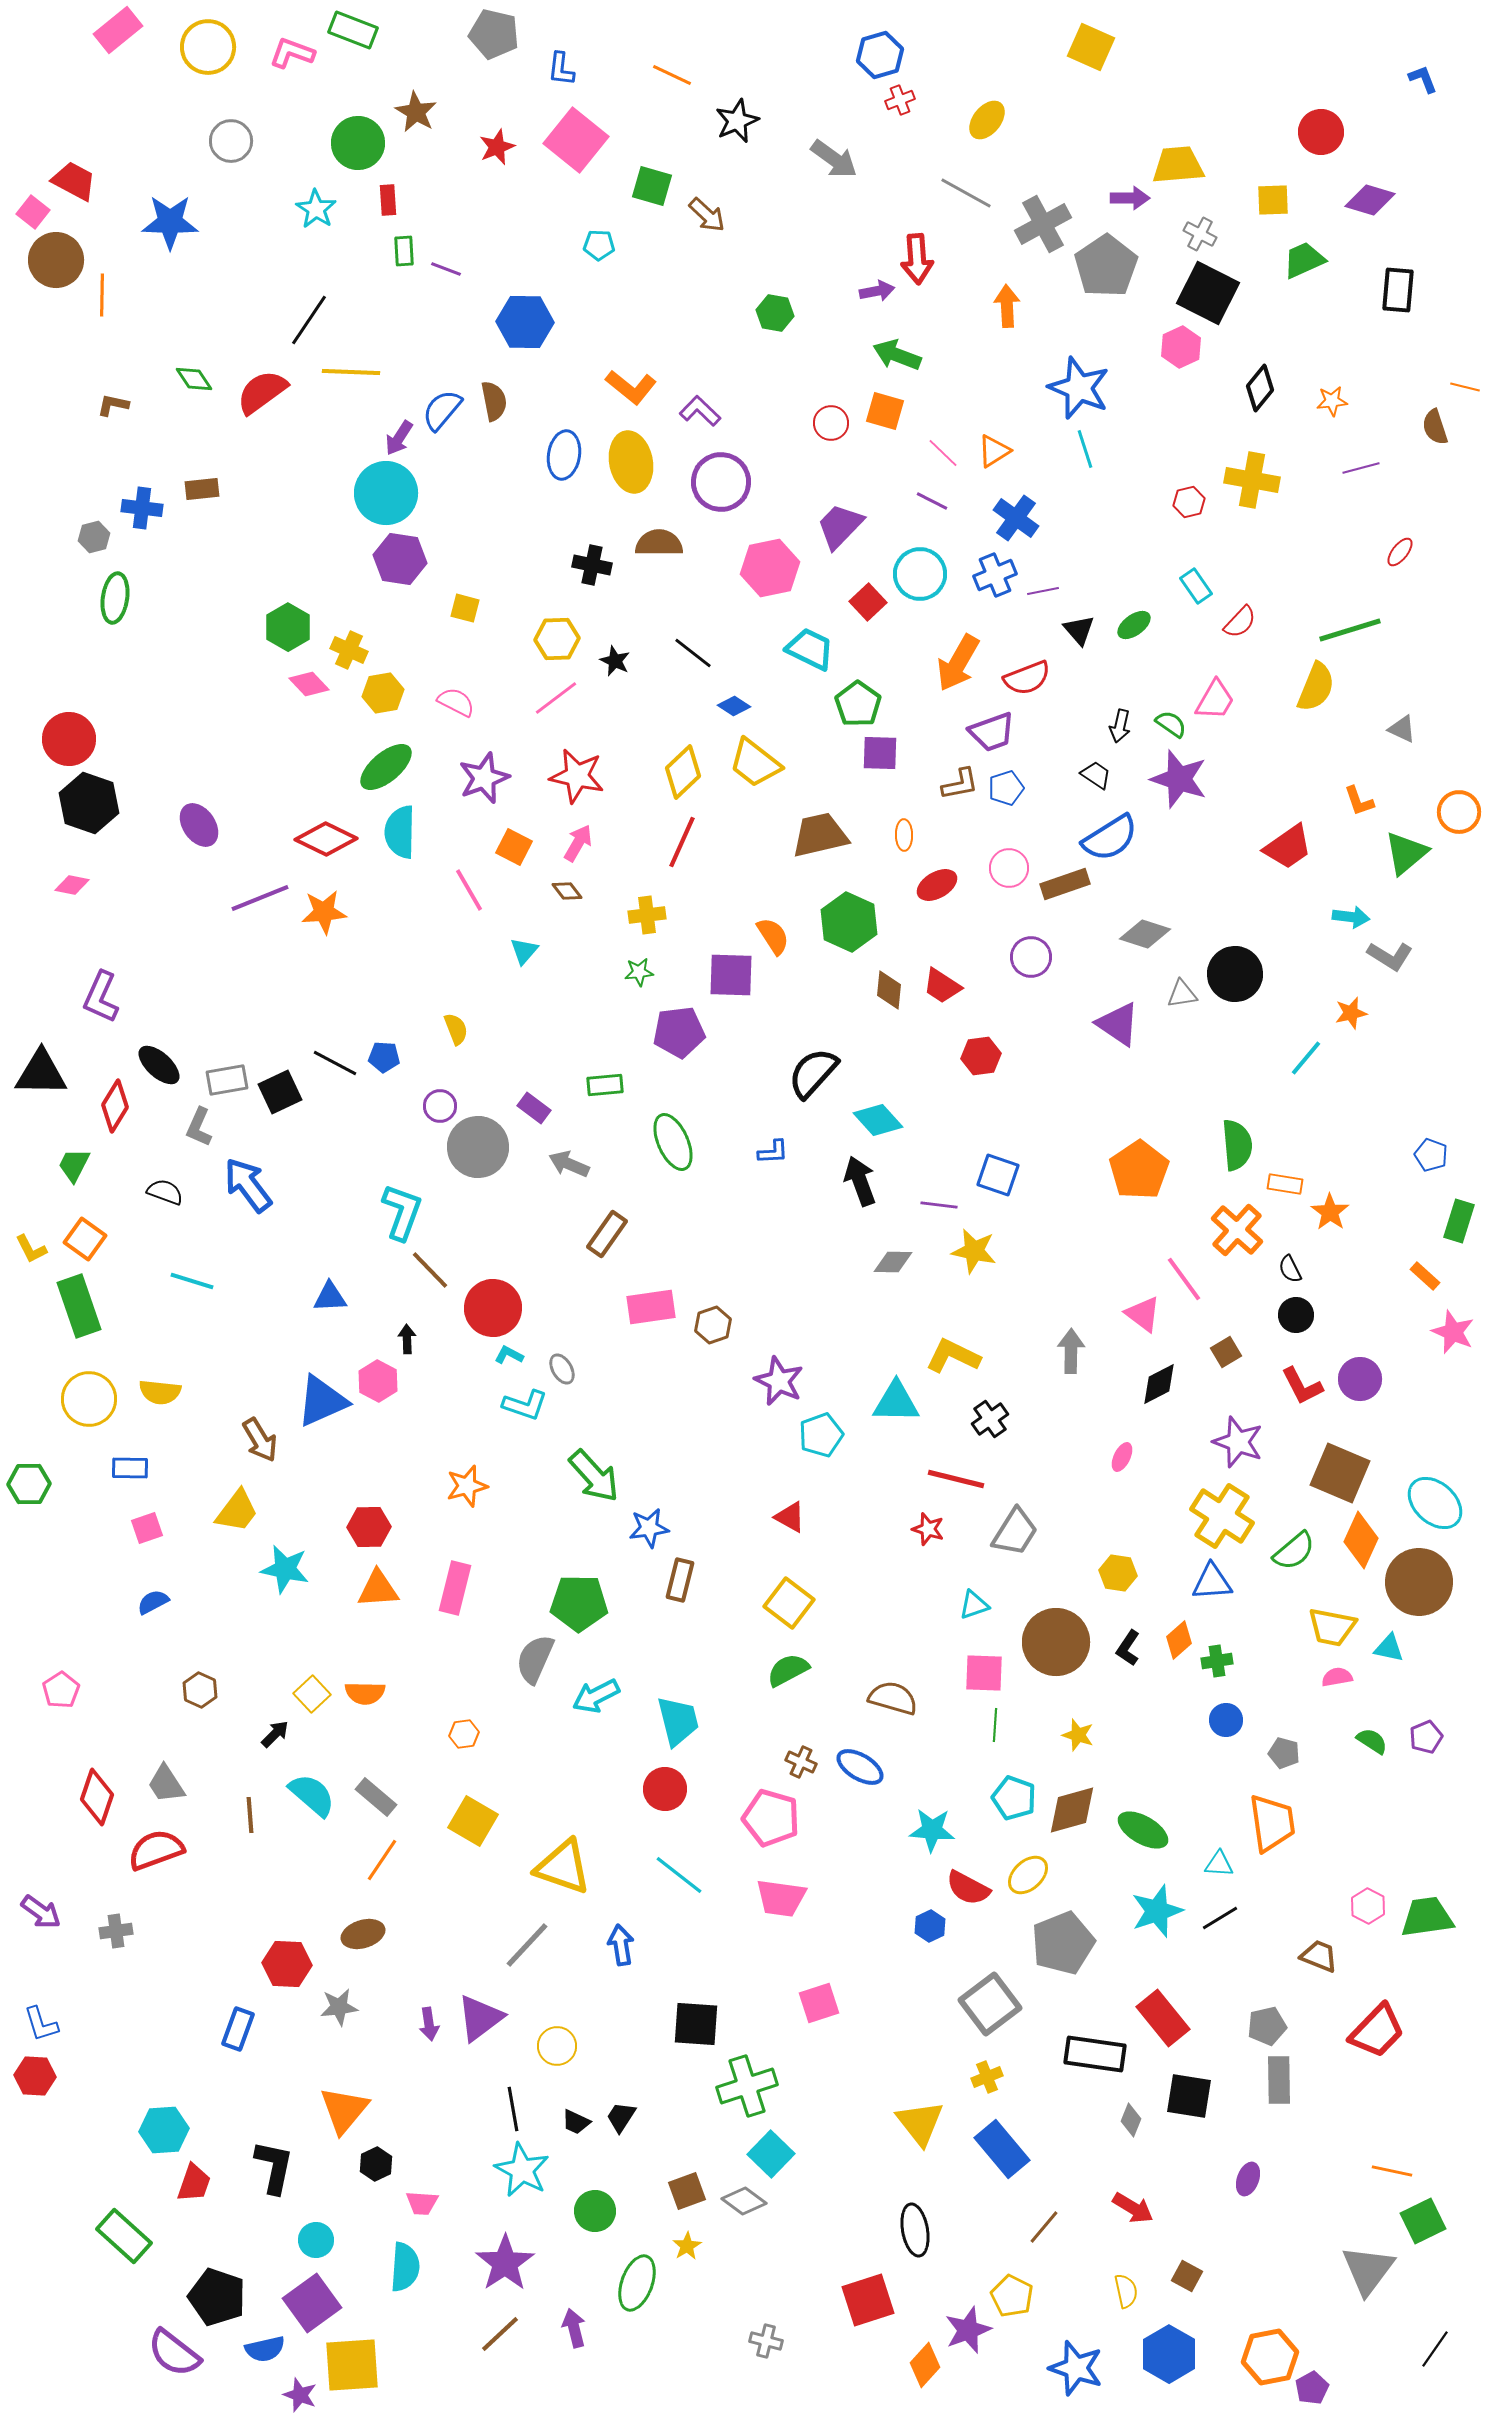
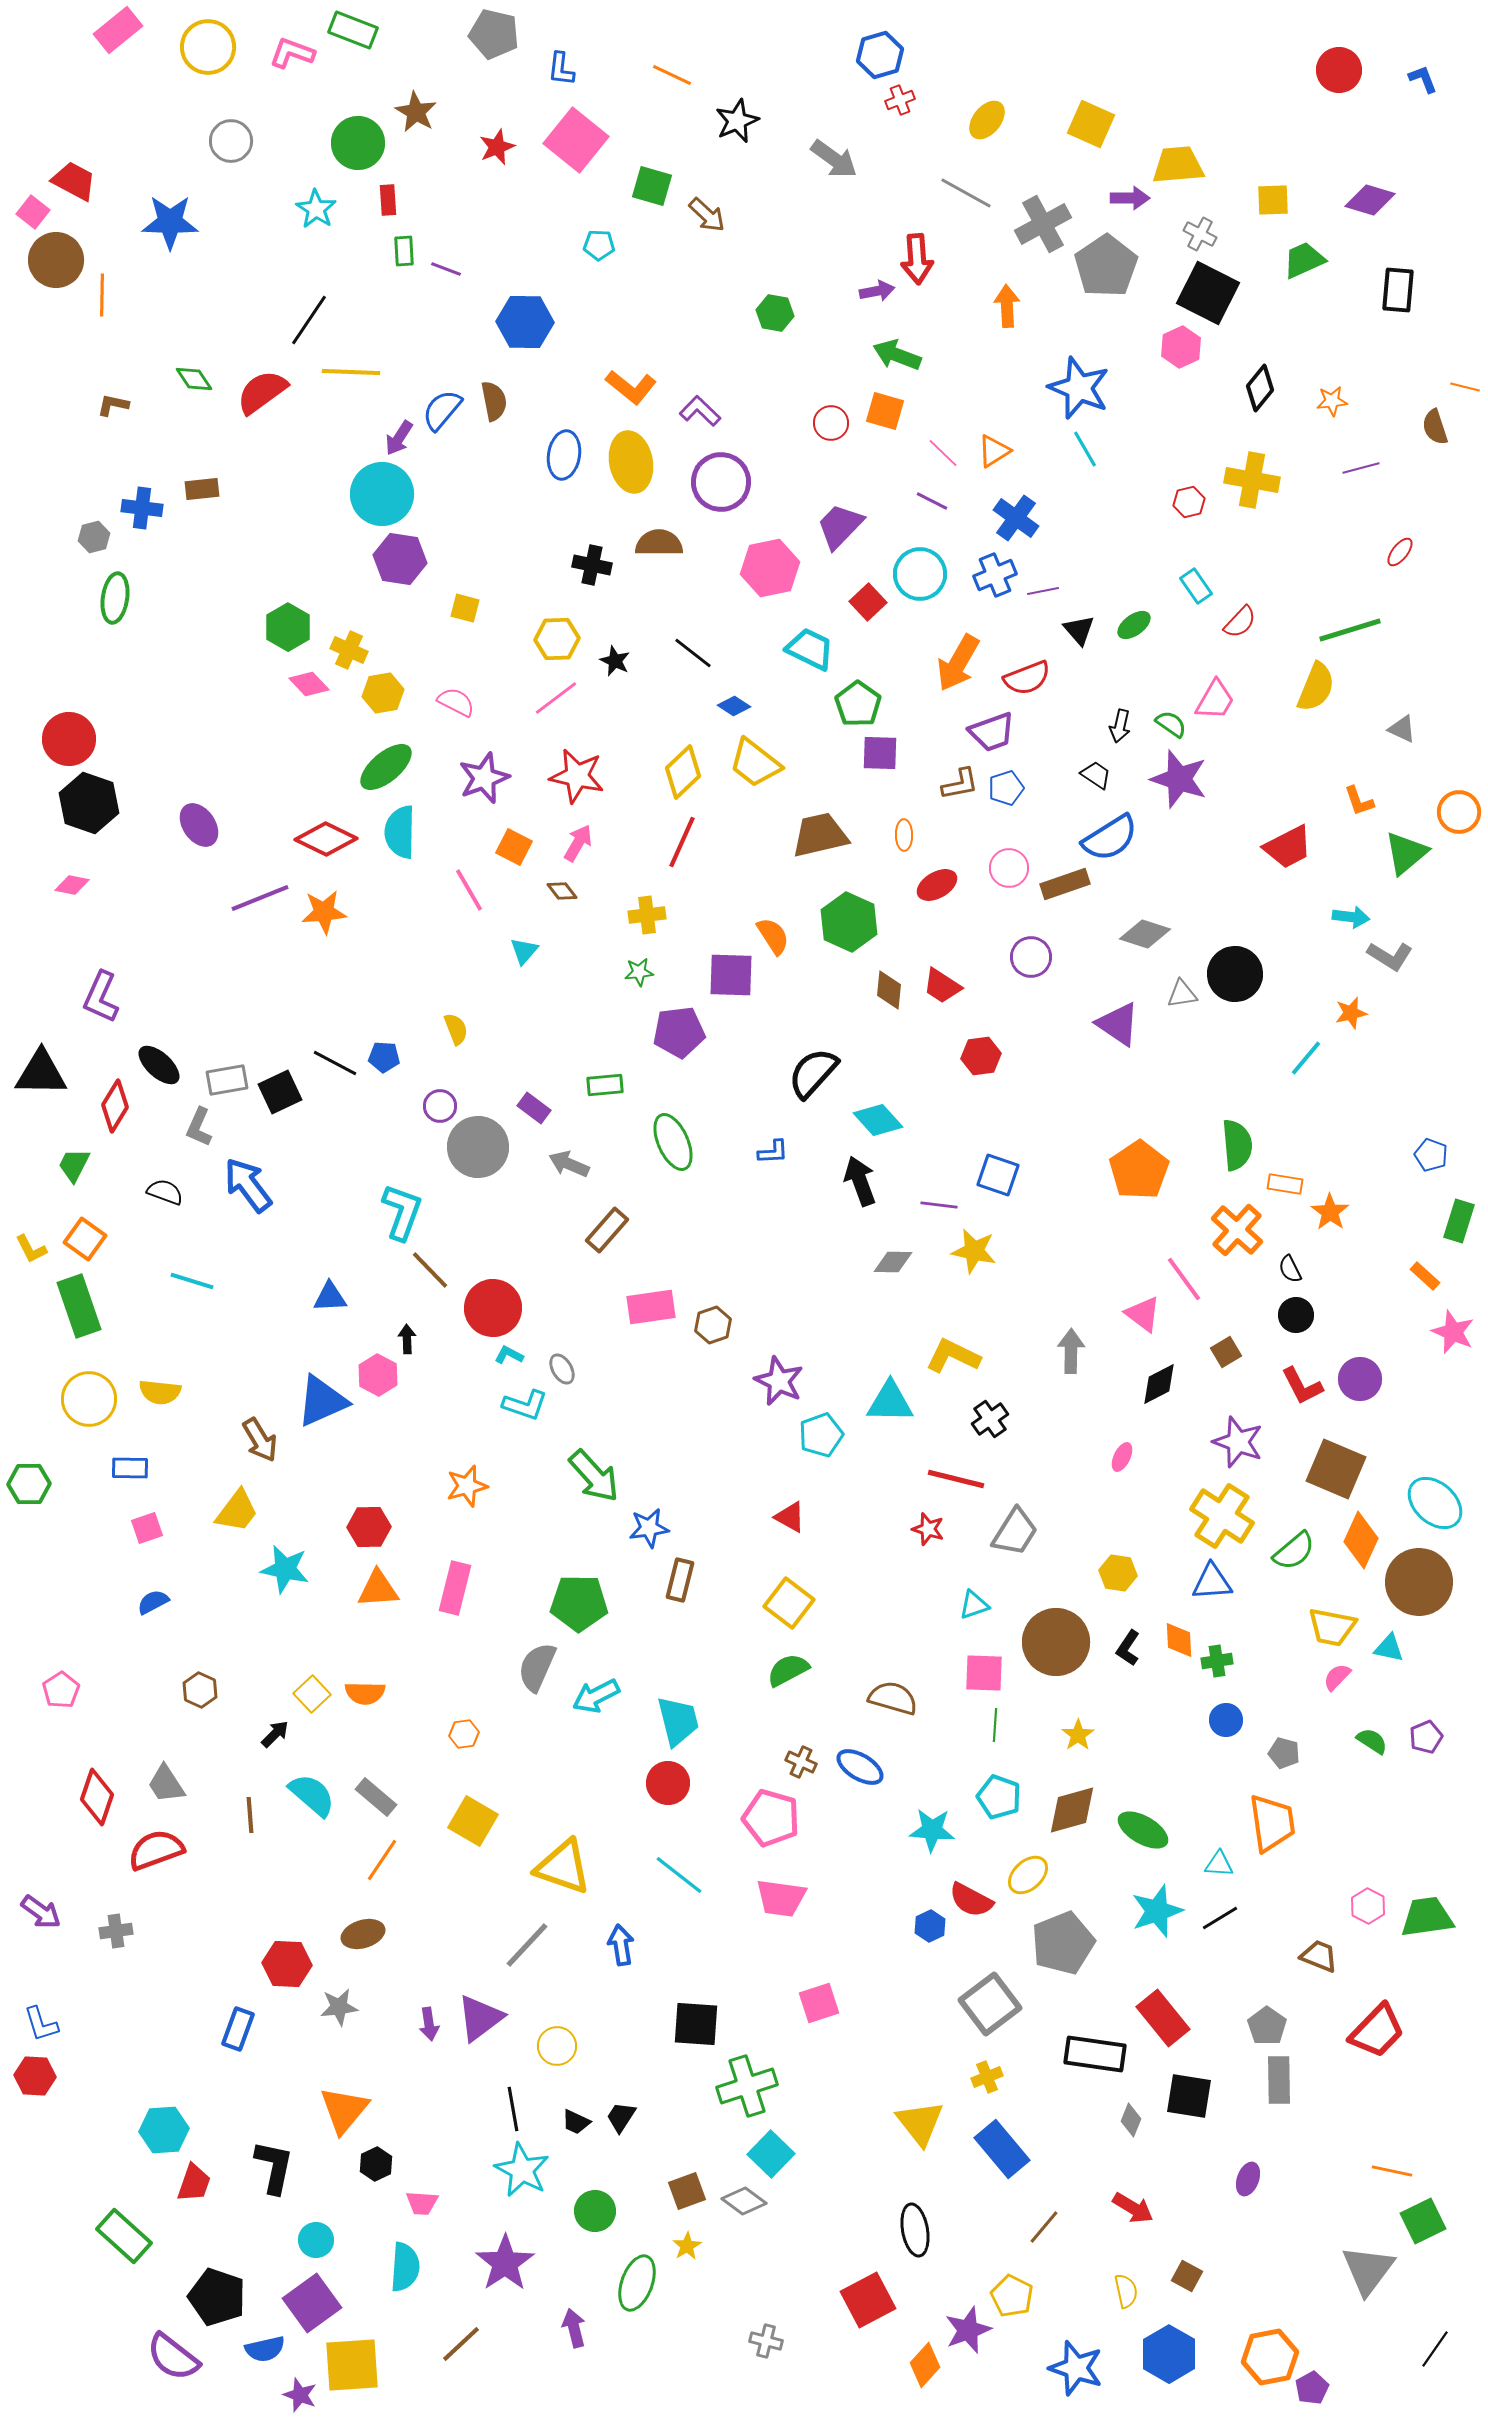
yellow square at (1091, 47): moved 77 px down
red circle at (1321, 132): moved 18 px right, 62 px up
cyan line at (1085, 449): rotated 12 degrees counterclockwise
cyan circle at (386, 493): moved 4 px left, 1 px down
red trapezoid at (1288, 847): rotated 8 degrees clockwise
brown diamond at (567, 891): moved 5 px left
brown rectangle at (607, 1234): moved 4 px up; rotated 6 degrees clockwise
pink hexagon at (378, 1381): moved 6 px up
cyan triangle at (896, 1402): moved 6 px left
brown square at (1340, 1473): moved 4 px left, 4 px up
orange diamond at (1179, 1640): rotated 51 degrees counterclockwise
gray semicircle at (535, 1659): moved 2 px right, 8 px down
pink semicircle at (1337, 1677): rotated 36 degrees counterclockwise
yellow star at (1078, 1735): rotated 20 degrees clockwise
red circle at (665, 1789): moved 3 px right, 6 px up
cyan pentagon at (1014, 1798): moved 15 px left, 1 px up
red semicircle at (968, 1888): moved 3 px right, 12 px down
gray pentagon at (1267, 2026): rotated 24 degrees counterclockwise
red square at (868, 2300): rotated 10 degrees counterclockwise
brown line at (500, 2334): moved 39 px left, 10 px down
purple semicircle at (174, 2353): moved 1 px left, 4 px down
